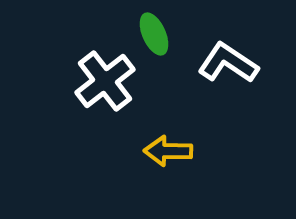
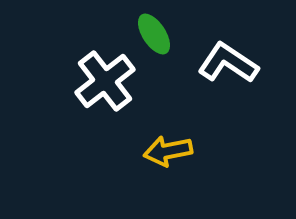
green ellipse: rotated 9 degrees counterclockwise
yellow arrow: rotated 12 degrees counterclockwise
